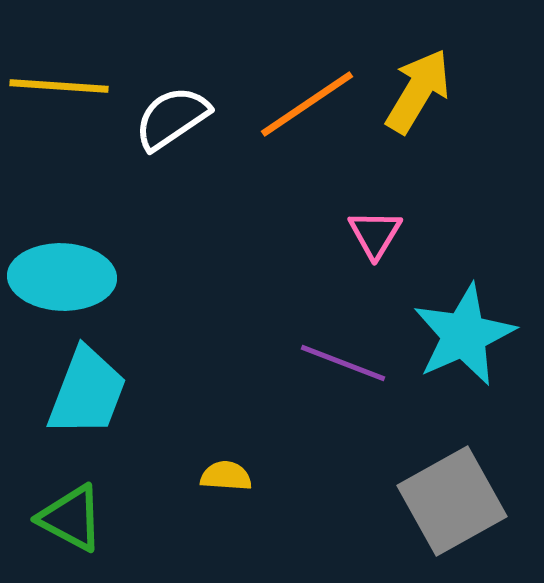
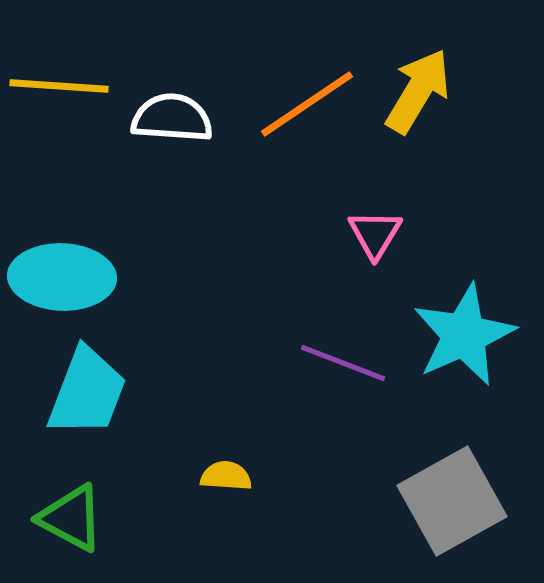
white semicircle: rotated 38 degrees clockwise
